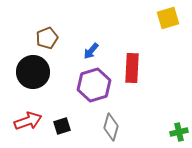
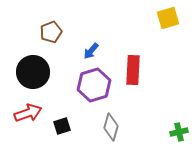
brown pentagon: moved 4 px right, 6 px up
red rectangle: moved 1 px right, 2 px down
red arrow: moved 8 px up
